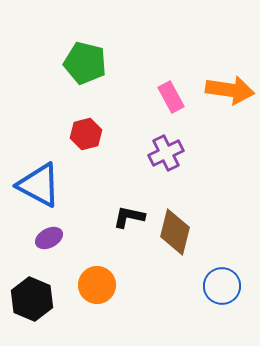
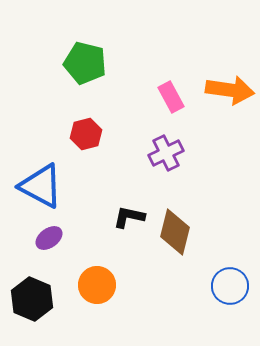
blue triangle: moved 2 px right, 1 px down
purple ellipse: rotated 8 degrees counterclockwise
blue circle: moved 8 px right
